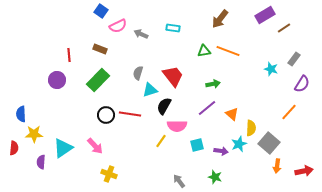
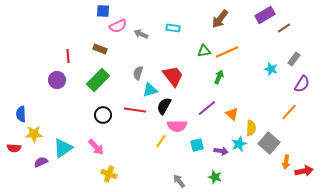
blue square at (101, 11): moved 2 px right; rotated 32 degrees counterclockwise
orange line at (228, 51): moved 1 px left, 1 px down; rotated 45 degrees counterclockwise
red line at (69, 55): moved 1 px left, 1 px down
green arrow at (213, 84): moved 6 px right, 7 px up; rotated 56 degrees counterclockwise
red line at (130, 114): moved 5 px right, 4 px up
black circle at (106, 115): moved 3 px left
pink arrow at (95, 146): moved 1 px right, 1 px down
red semicircle at (14, 148): rotated 88 degrees clockwise
purple semicircle at (41, 162): rotated 64 degrees clockwise
orange arrow at (277, 166): moved 9 px right, 4 px up
